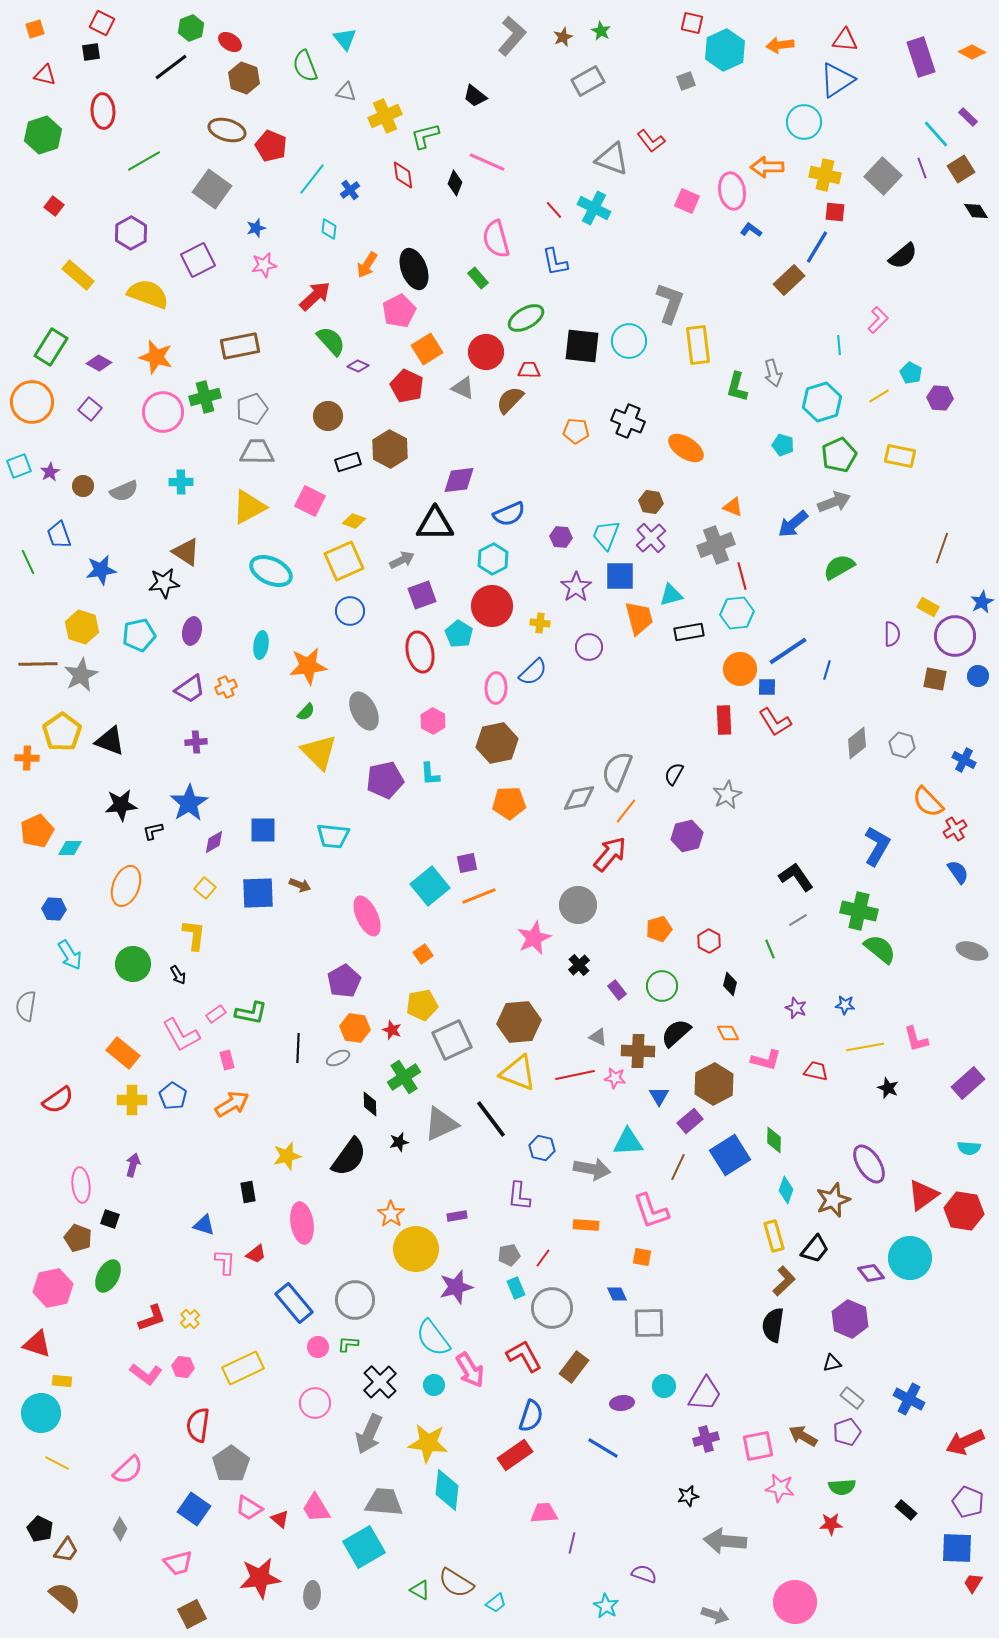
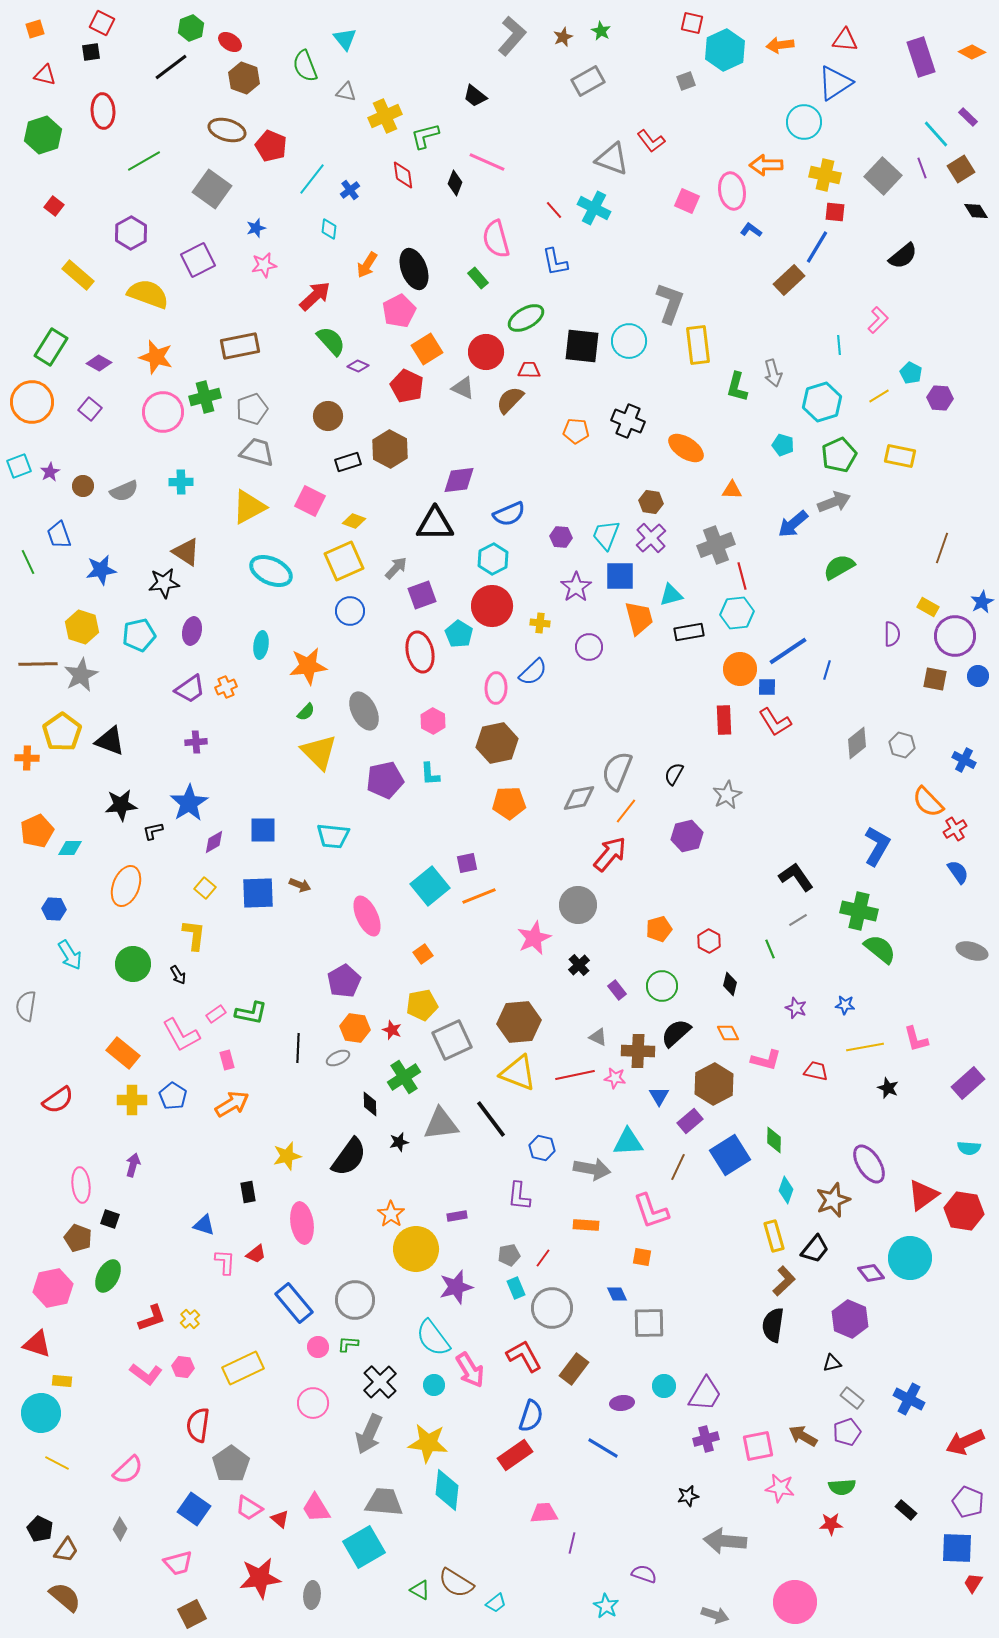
blue triangle at (837, 80): moved 2 px left, 3 px down
orange arrow at (767, 167): moved 1 px left, 2 px up
gray trapezoid at (257, 452): rotated 15 degrees clockwise
orange triangle at (733, 507): moved 1 px left, 17 px up; rotated 20 degrees counterclockwise
gray arrow at (402, 560): moved 6 px left, 8 px down; rotated 20 degrees counterclockwise
gray triangle at (441, 1124): rotated 18 degrees clockwise
brown rectangle at (574, 1367): moved 2 px down
pink circle at (315, 1403): moved 2 px left
